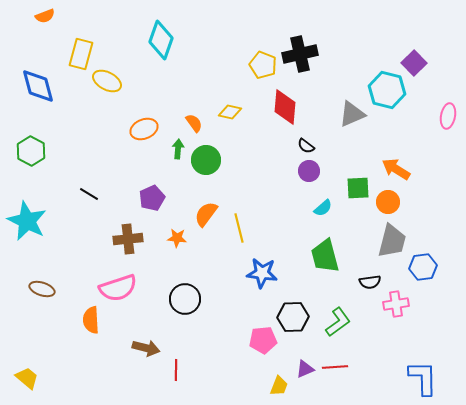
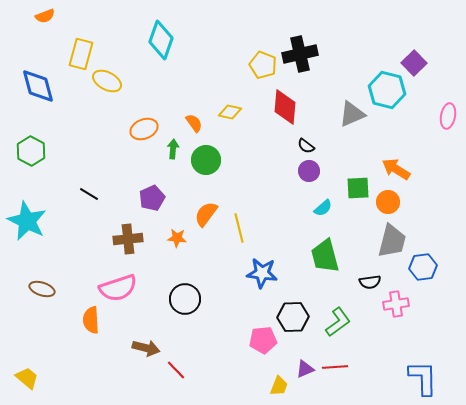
green arrow at (178, 149): moved 5 px left
red line at (176, 370): rotated 45 degrees counterclockwise
